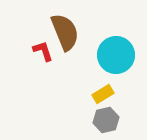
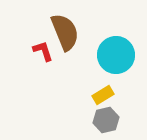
yellow rectangle: moved 1 px down
